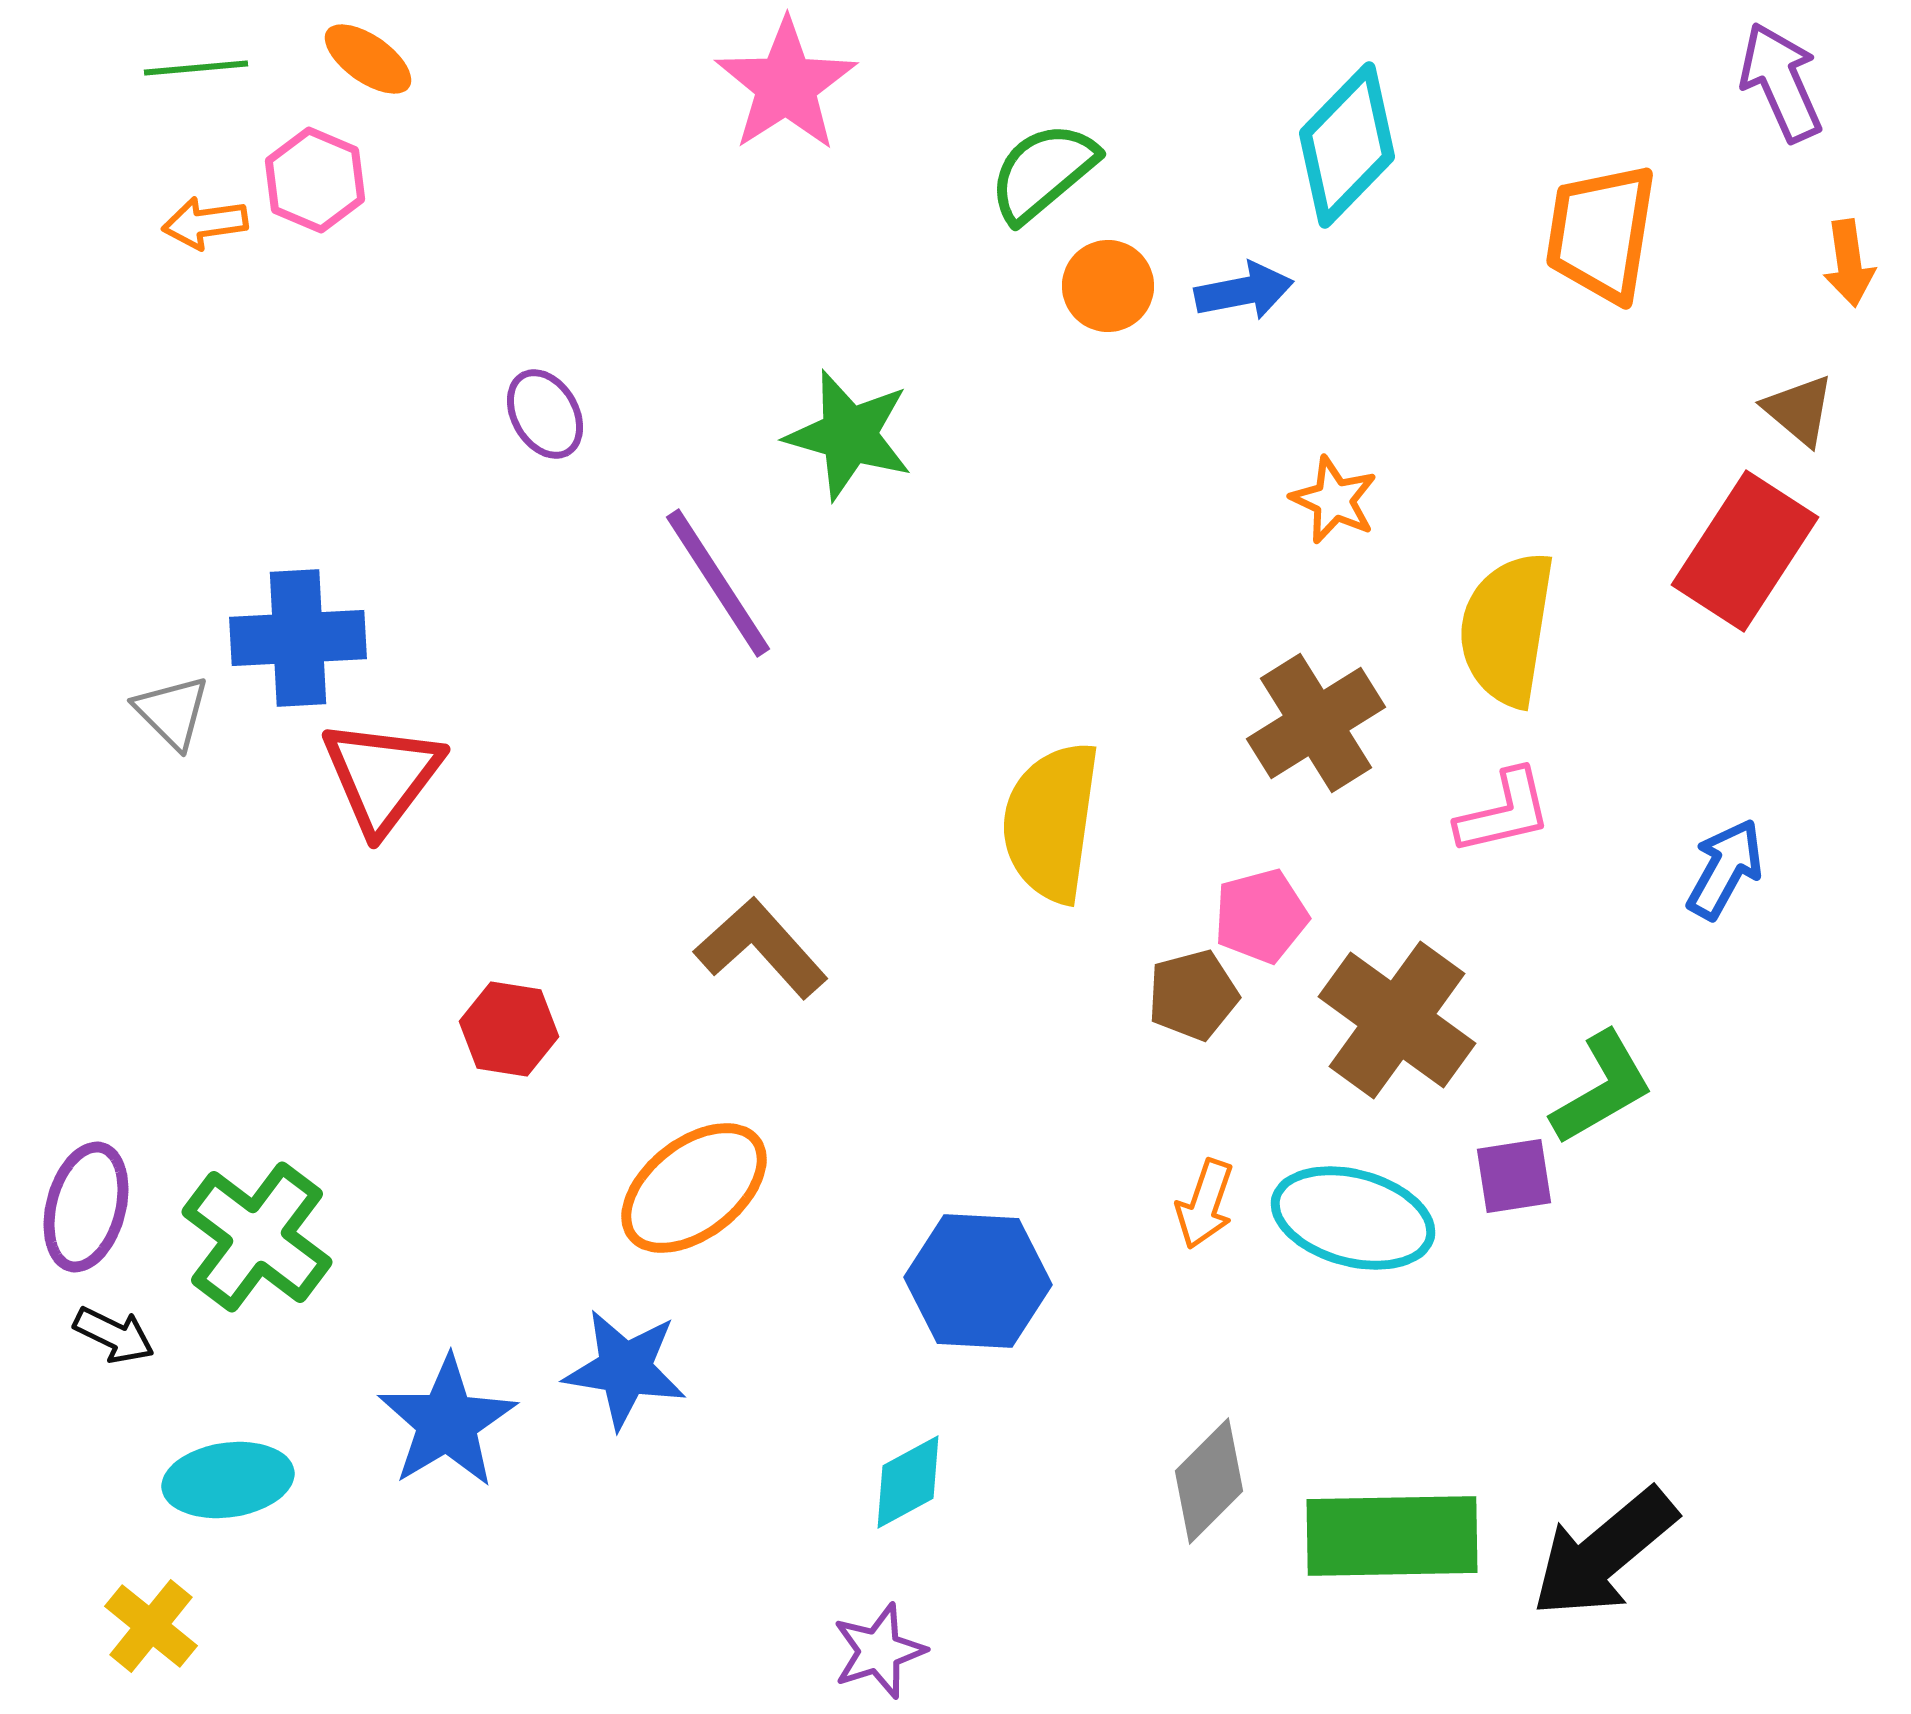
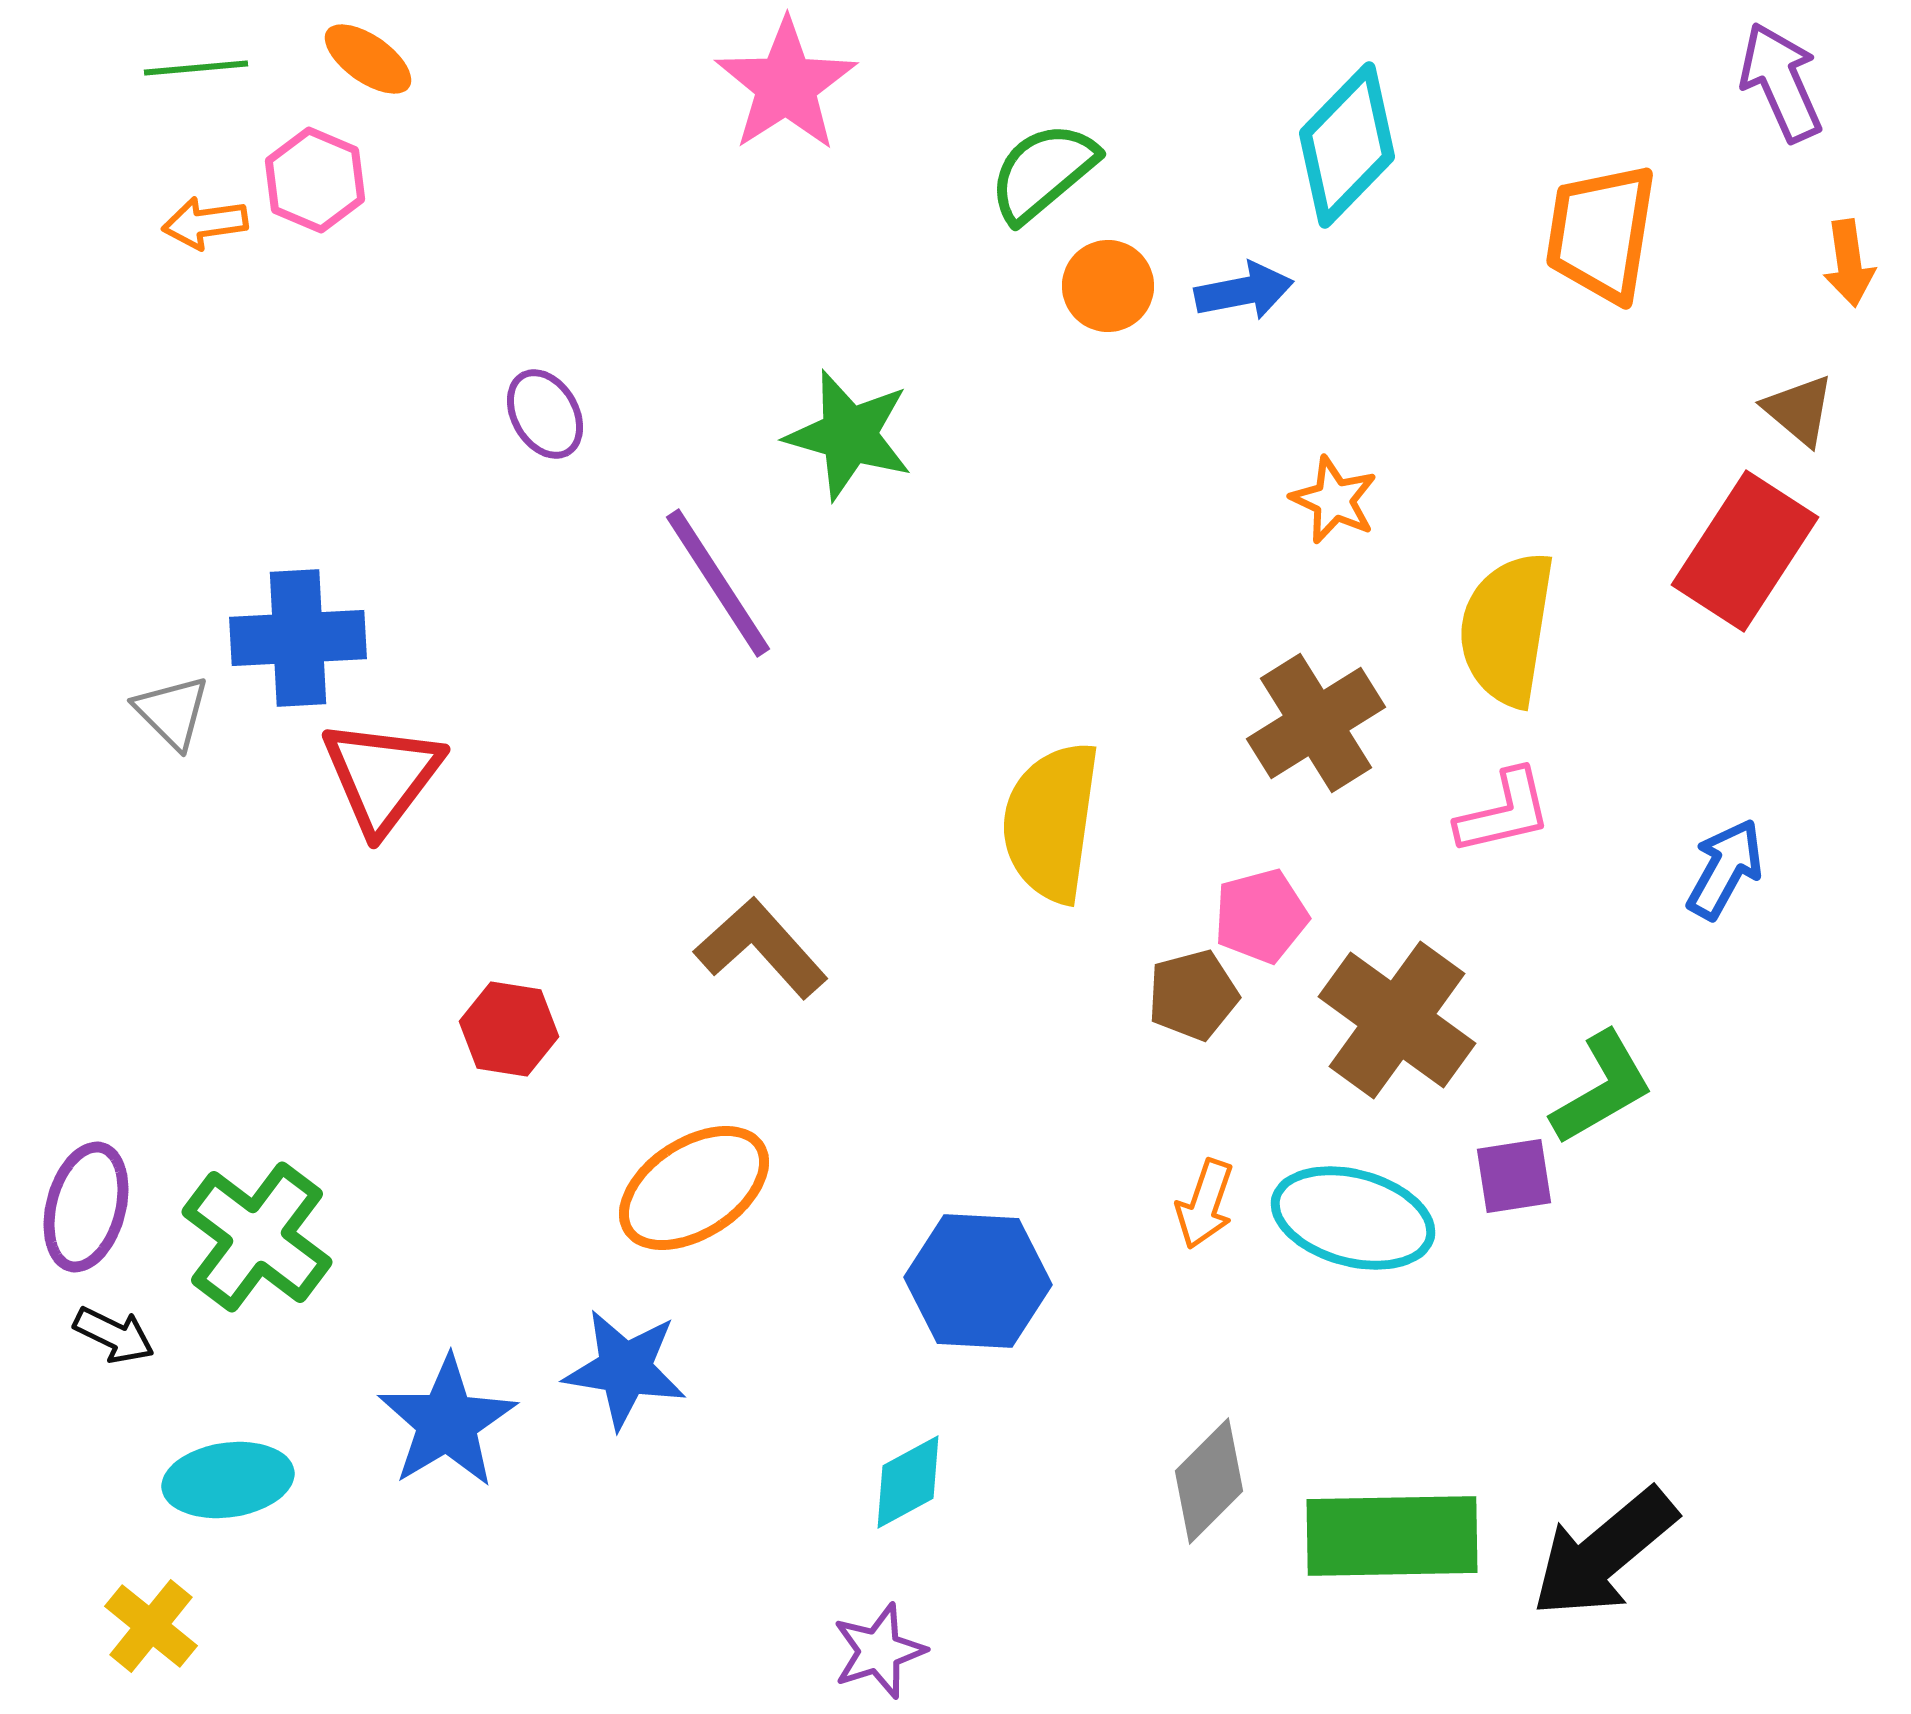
orange ellipse at (694, 1188): rotated 5 degrees clockwise
